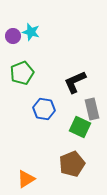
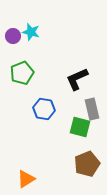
black L-shape: moved 2 px right, 3 px up
green square: rotated 10 degrees counterclockwise
brown pentagon: moved 15 px right
